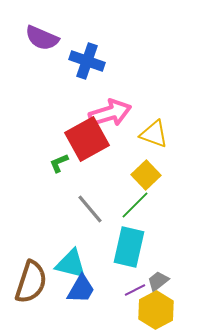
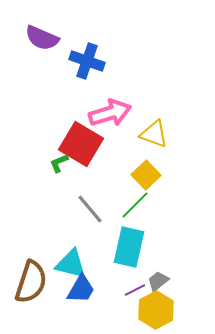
red square: moved 6 px left, 5 px down; rotated 30 degrees counterclockwise
